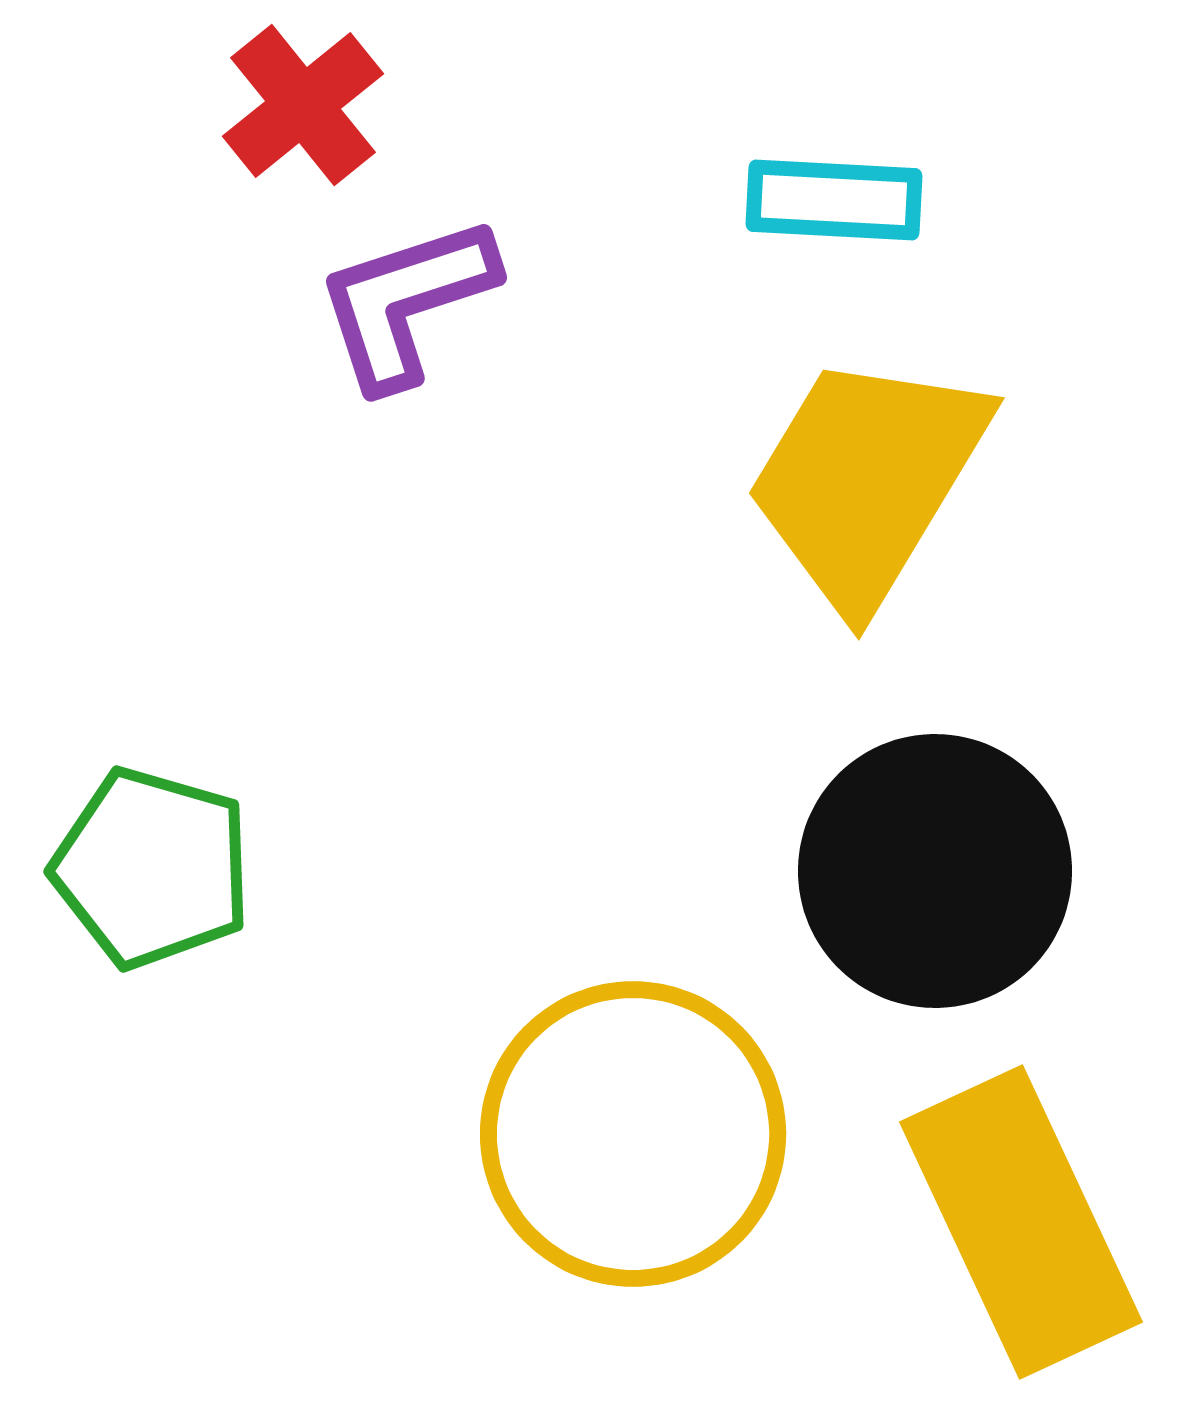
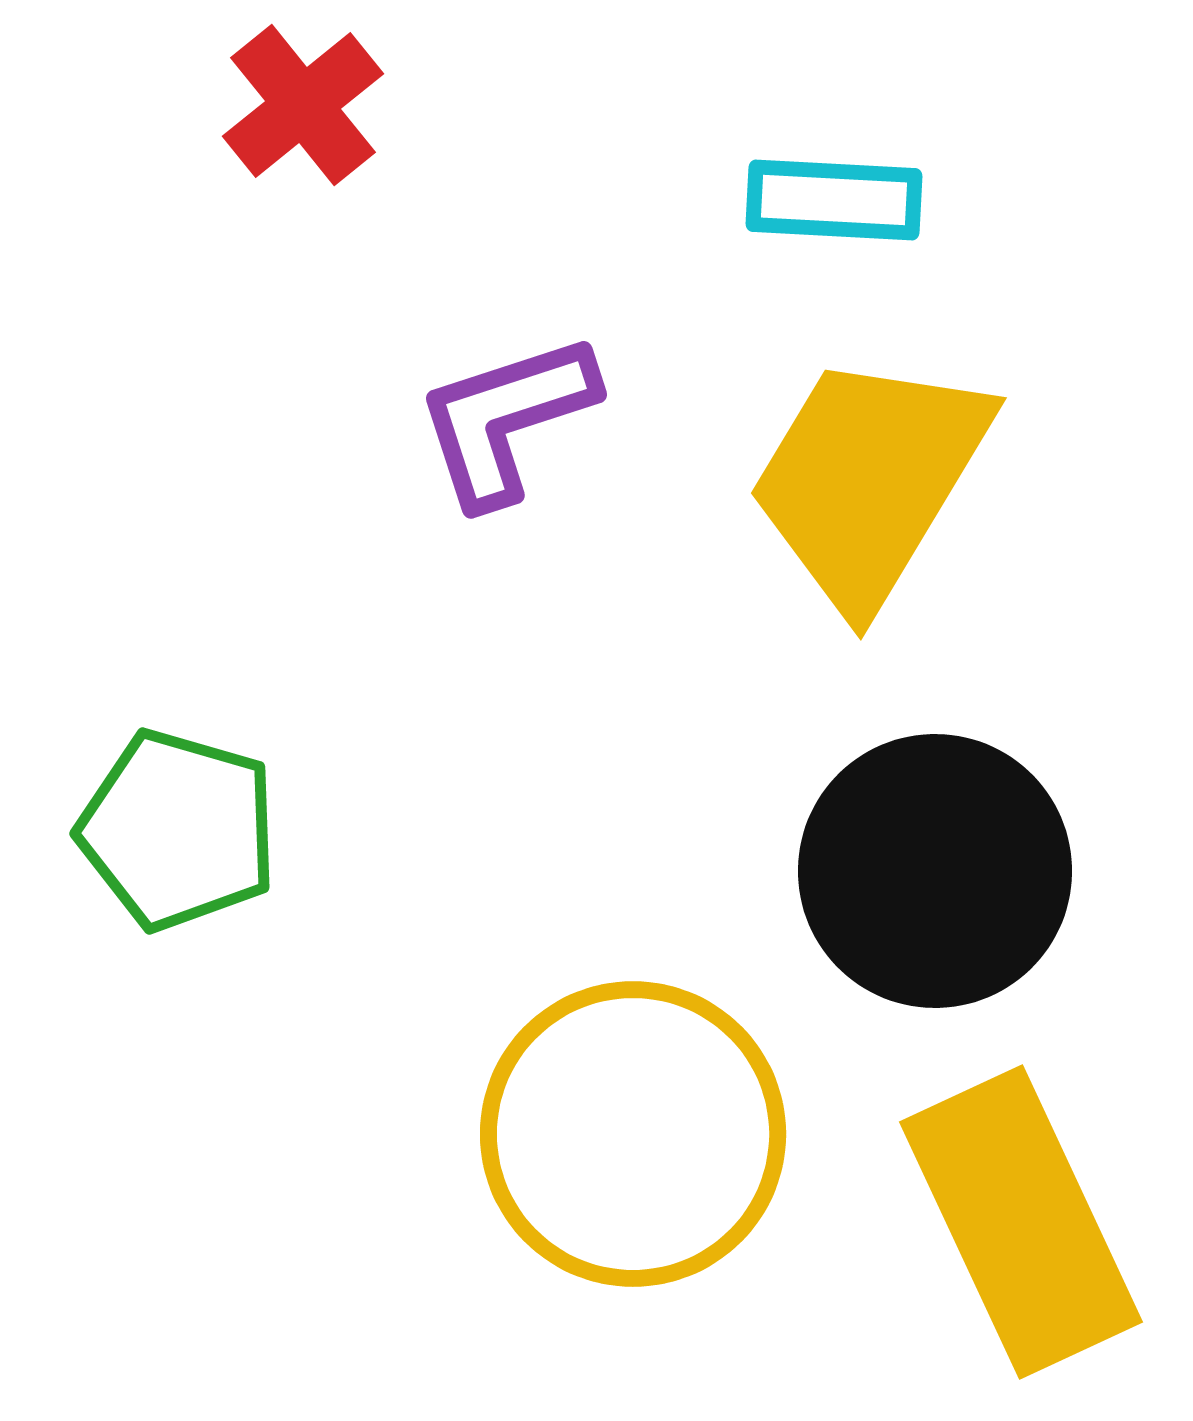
purple L-shape: moved 100 px right, 117 px down
yellow trapezoid: moved 2 px right
green pentagon: moved 26 px right, 38 px up
